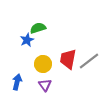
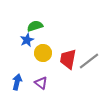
green semicircle: moved 3 px left, 2 px up
yellow circle: moved 11 px up
purple triangle: moved 4 px left, 2 px up; rotated 16 degrees counterclockwise
